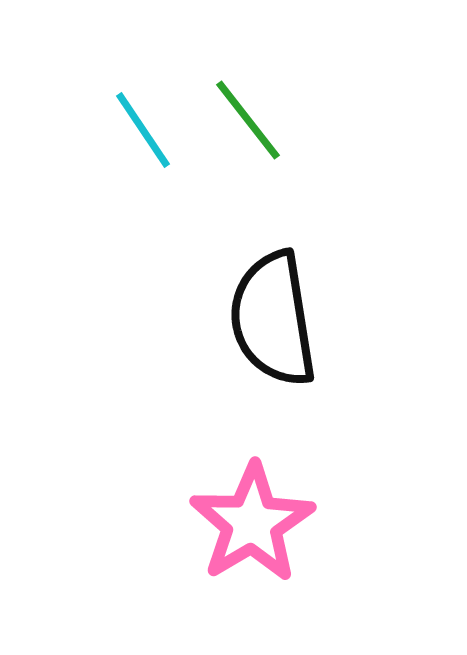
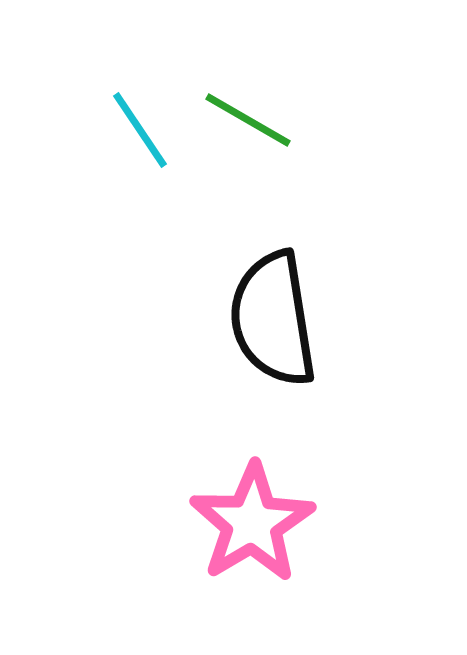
green line: rotated 22 degrees counterclockwise
cyan line: moved 3 px left
